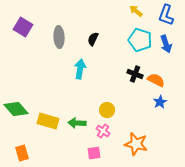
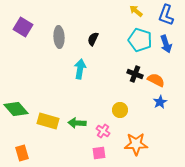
yellow circle: moved 13 px right
orange star: rotated 15 degrees counterclockwise
pink square: moved 5 px right
